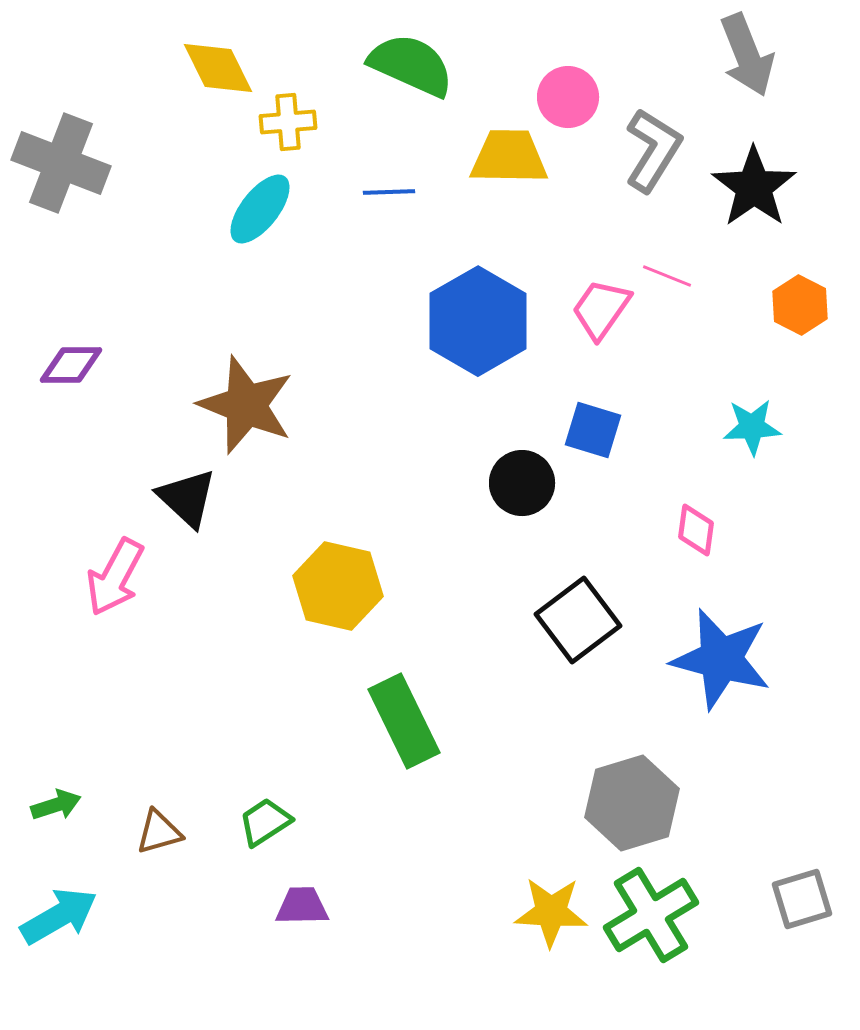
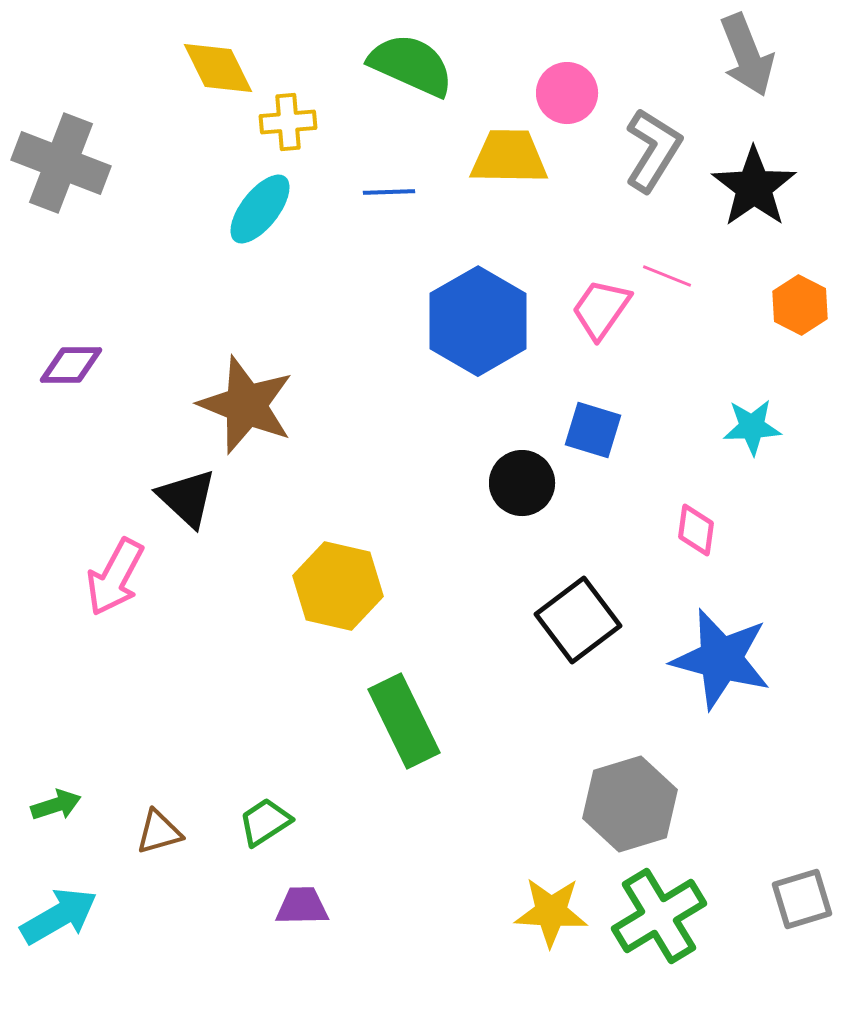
pink circle: moved 1 px left, 4 px up
gray hexagon: moved 2 px left, 1 px down
green cross: moved 8 px right, 1 px down
